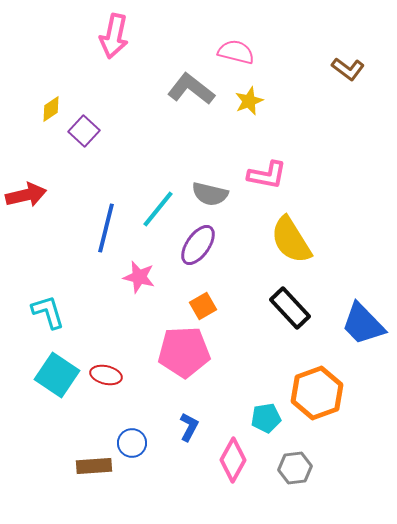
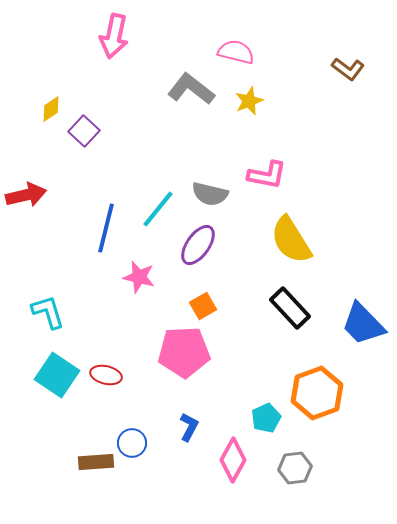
cyan pentagon: rotated 16 degrees counterclockwise
brown rectangle: moved 2 px right, 4 px up
